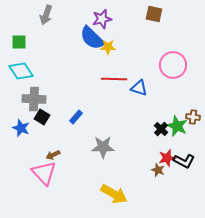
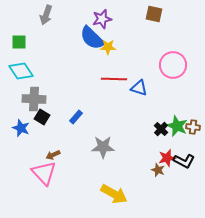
brown cross: moved 10 px down
